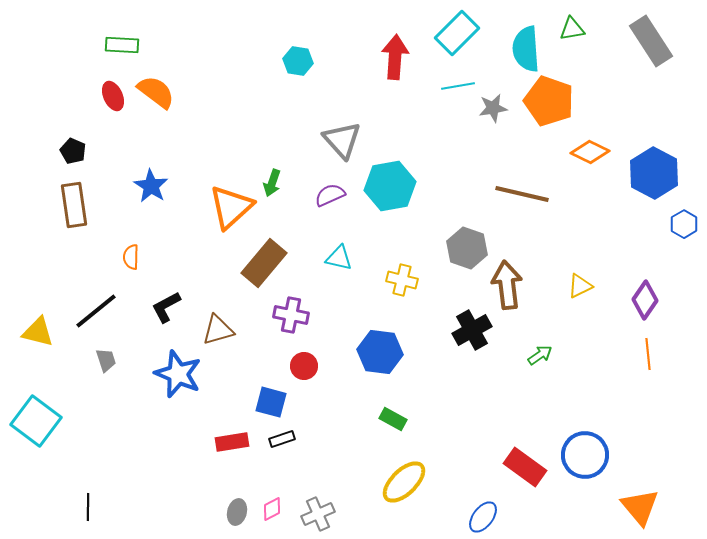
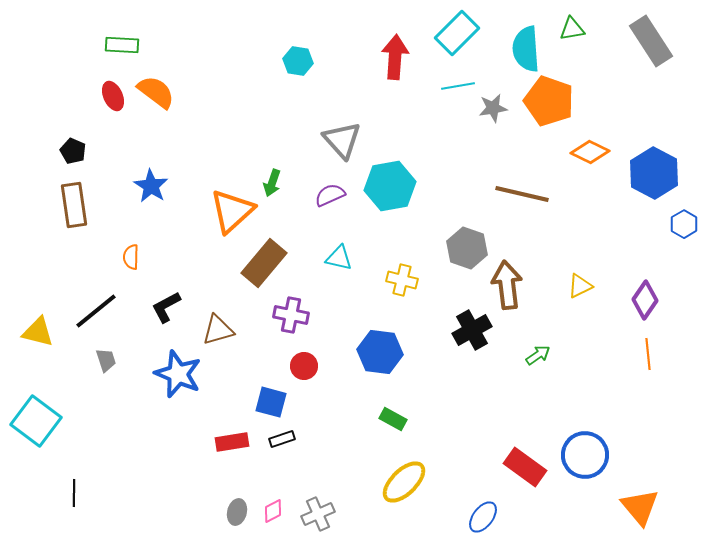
orange triangle at (231, 207): moved 1 px right, 4 px down
green arrow at (540, 355): moved 2 px left
black line at (88, 507): moved 14 px left, 14 px up
pink diamond at (272, 509): moved 1 px right, 2 px down
